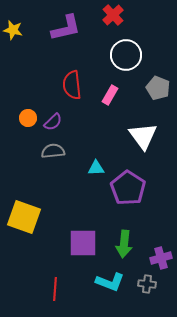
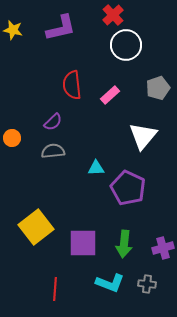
purple L-shape: moved 5 px left
white circle: moved 10 px up
gray pentagon: rotated 30 degrees clockwise
pink rectangle: rotated 18 degrees clockwise
orange circle: moved 16 px left, 20 px down
white triangle: rotated 16 degrees clockwise
purple pentagon: rotated 8 degrees counterclockwise
yellow square: moved 12 px right, 10 px down; rotated 32 degrees clockwise
purple cross: moved 2 px right, 10 px up
cyan L-shape: moved 1 px down
